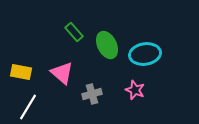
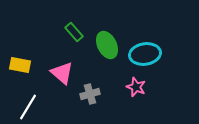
yellow rectangle: moved 1 px left, 7 px up
pink star: moved 1 px right, 3 px up
gray cross: moved 2 px left
